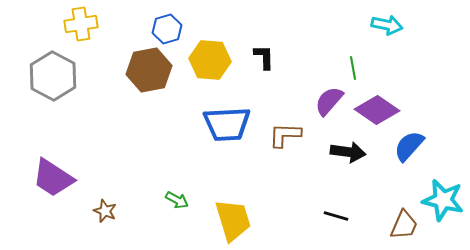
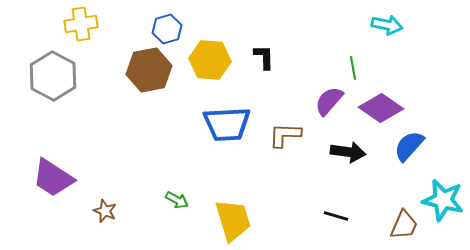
purple diamond: moved 4 px right, 2 px up
